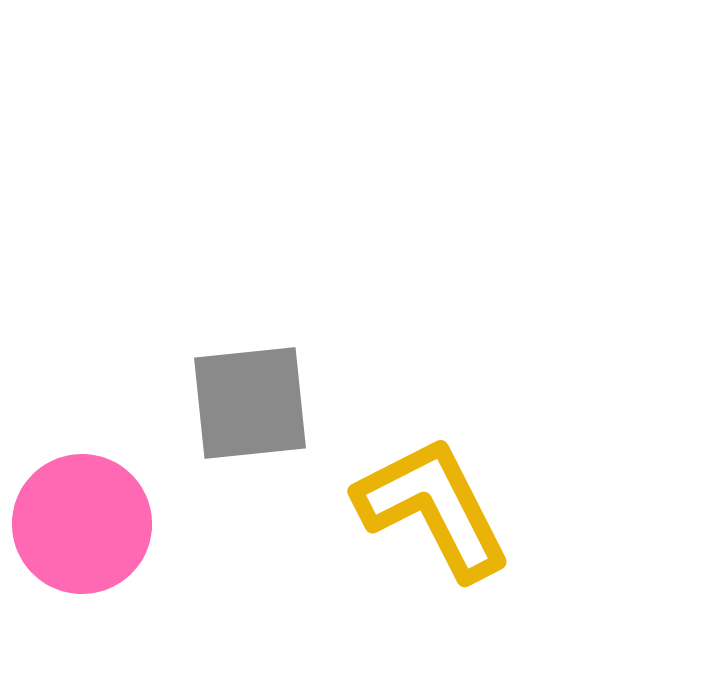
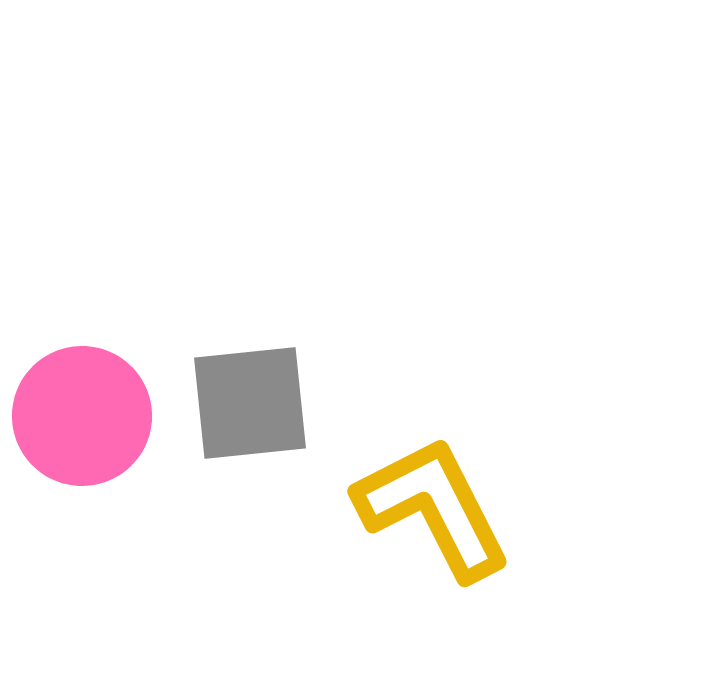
pink circle: moved 108 px up
